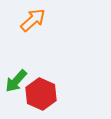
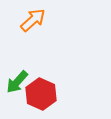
green arrow: moved 1 px right, 1 px down
